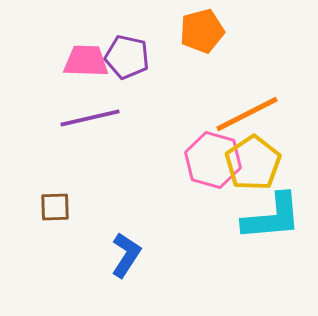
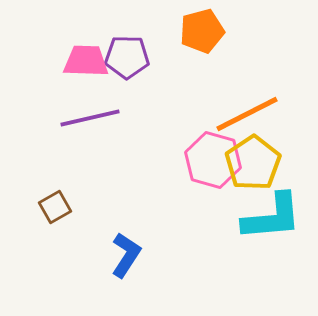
purple pentagon: rotated 12 degrees counterclockwise
brown square: rotated 28 degrees counterclockwise
